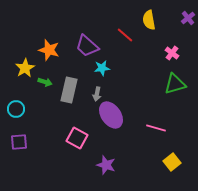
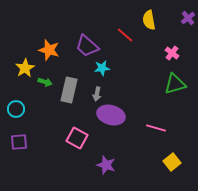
purple ellipse: rotated 40 degrees counterclockwise
